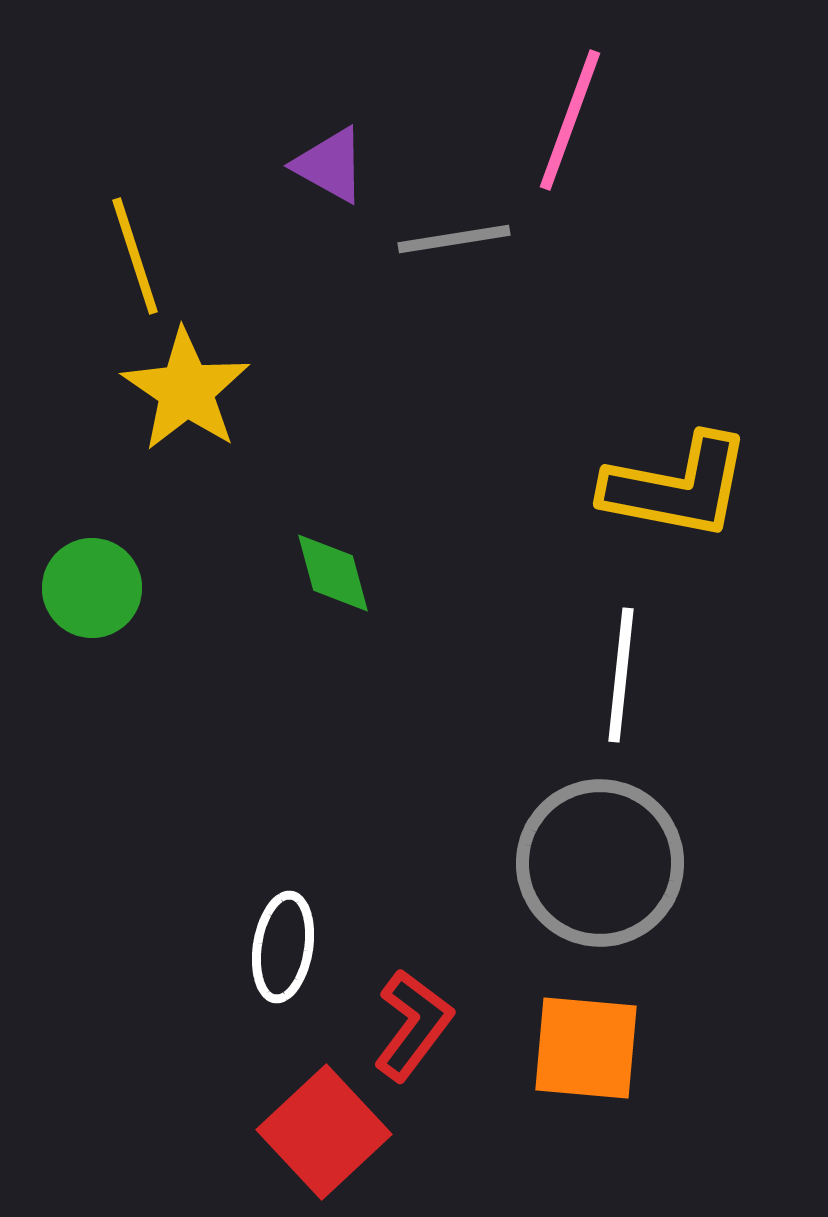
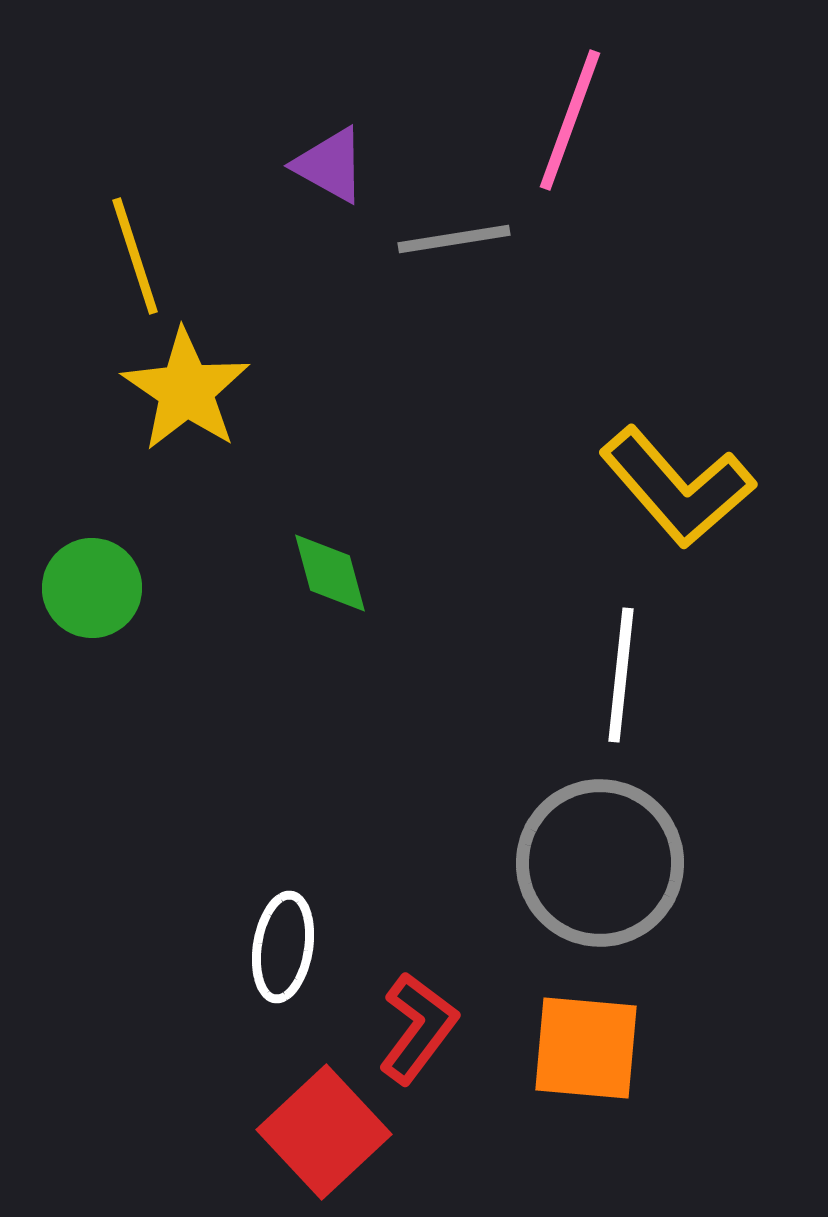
yellow L-shape: rotated 38 degrees clockwise
green diamond: moved 3 px left
red L-shape: moved 5 px right, 3 px down
